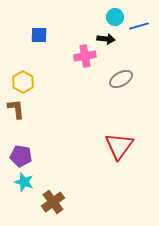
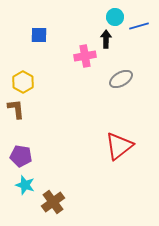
black arrow: rotated 96 degrees counterclockwise
red triangle: rotated 16 degrees clockwise
cyan star: moved 1 px right, 3 px down
